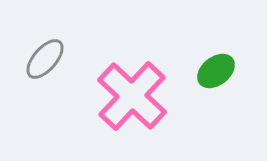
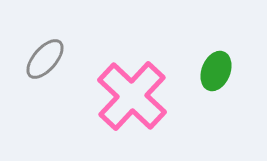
green ellipse: rotated 30 degrees counterclockwise
